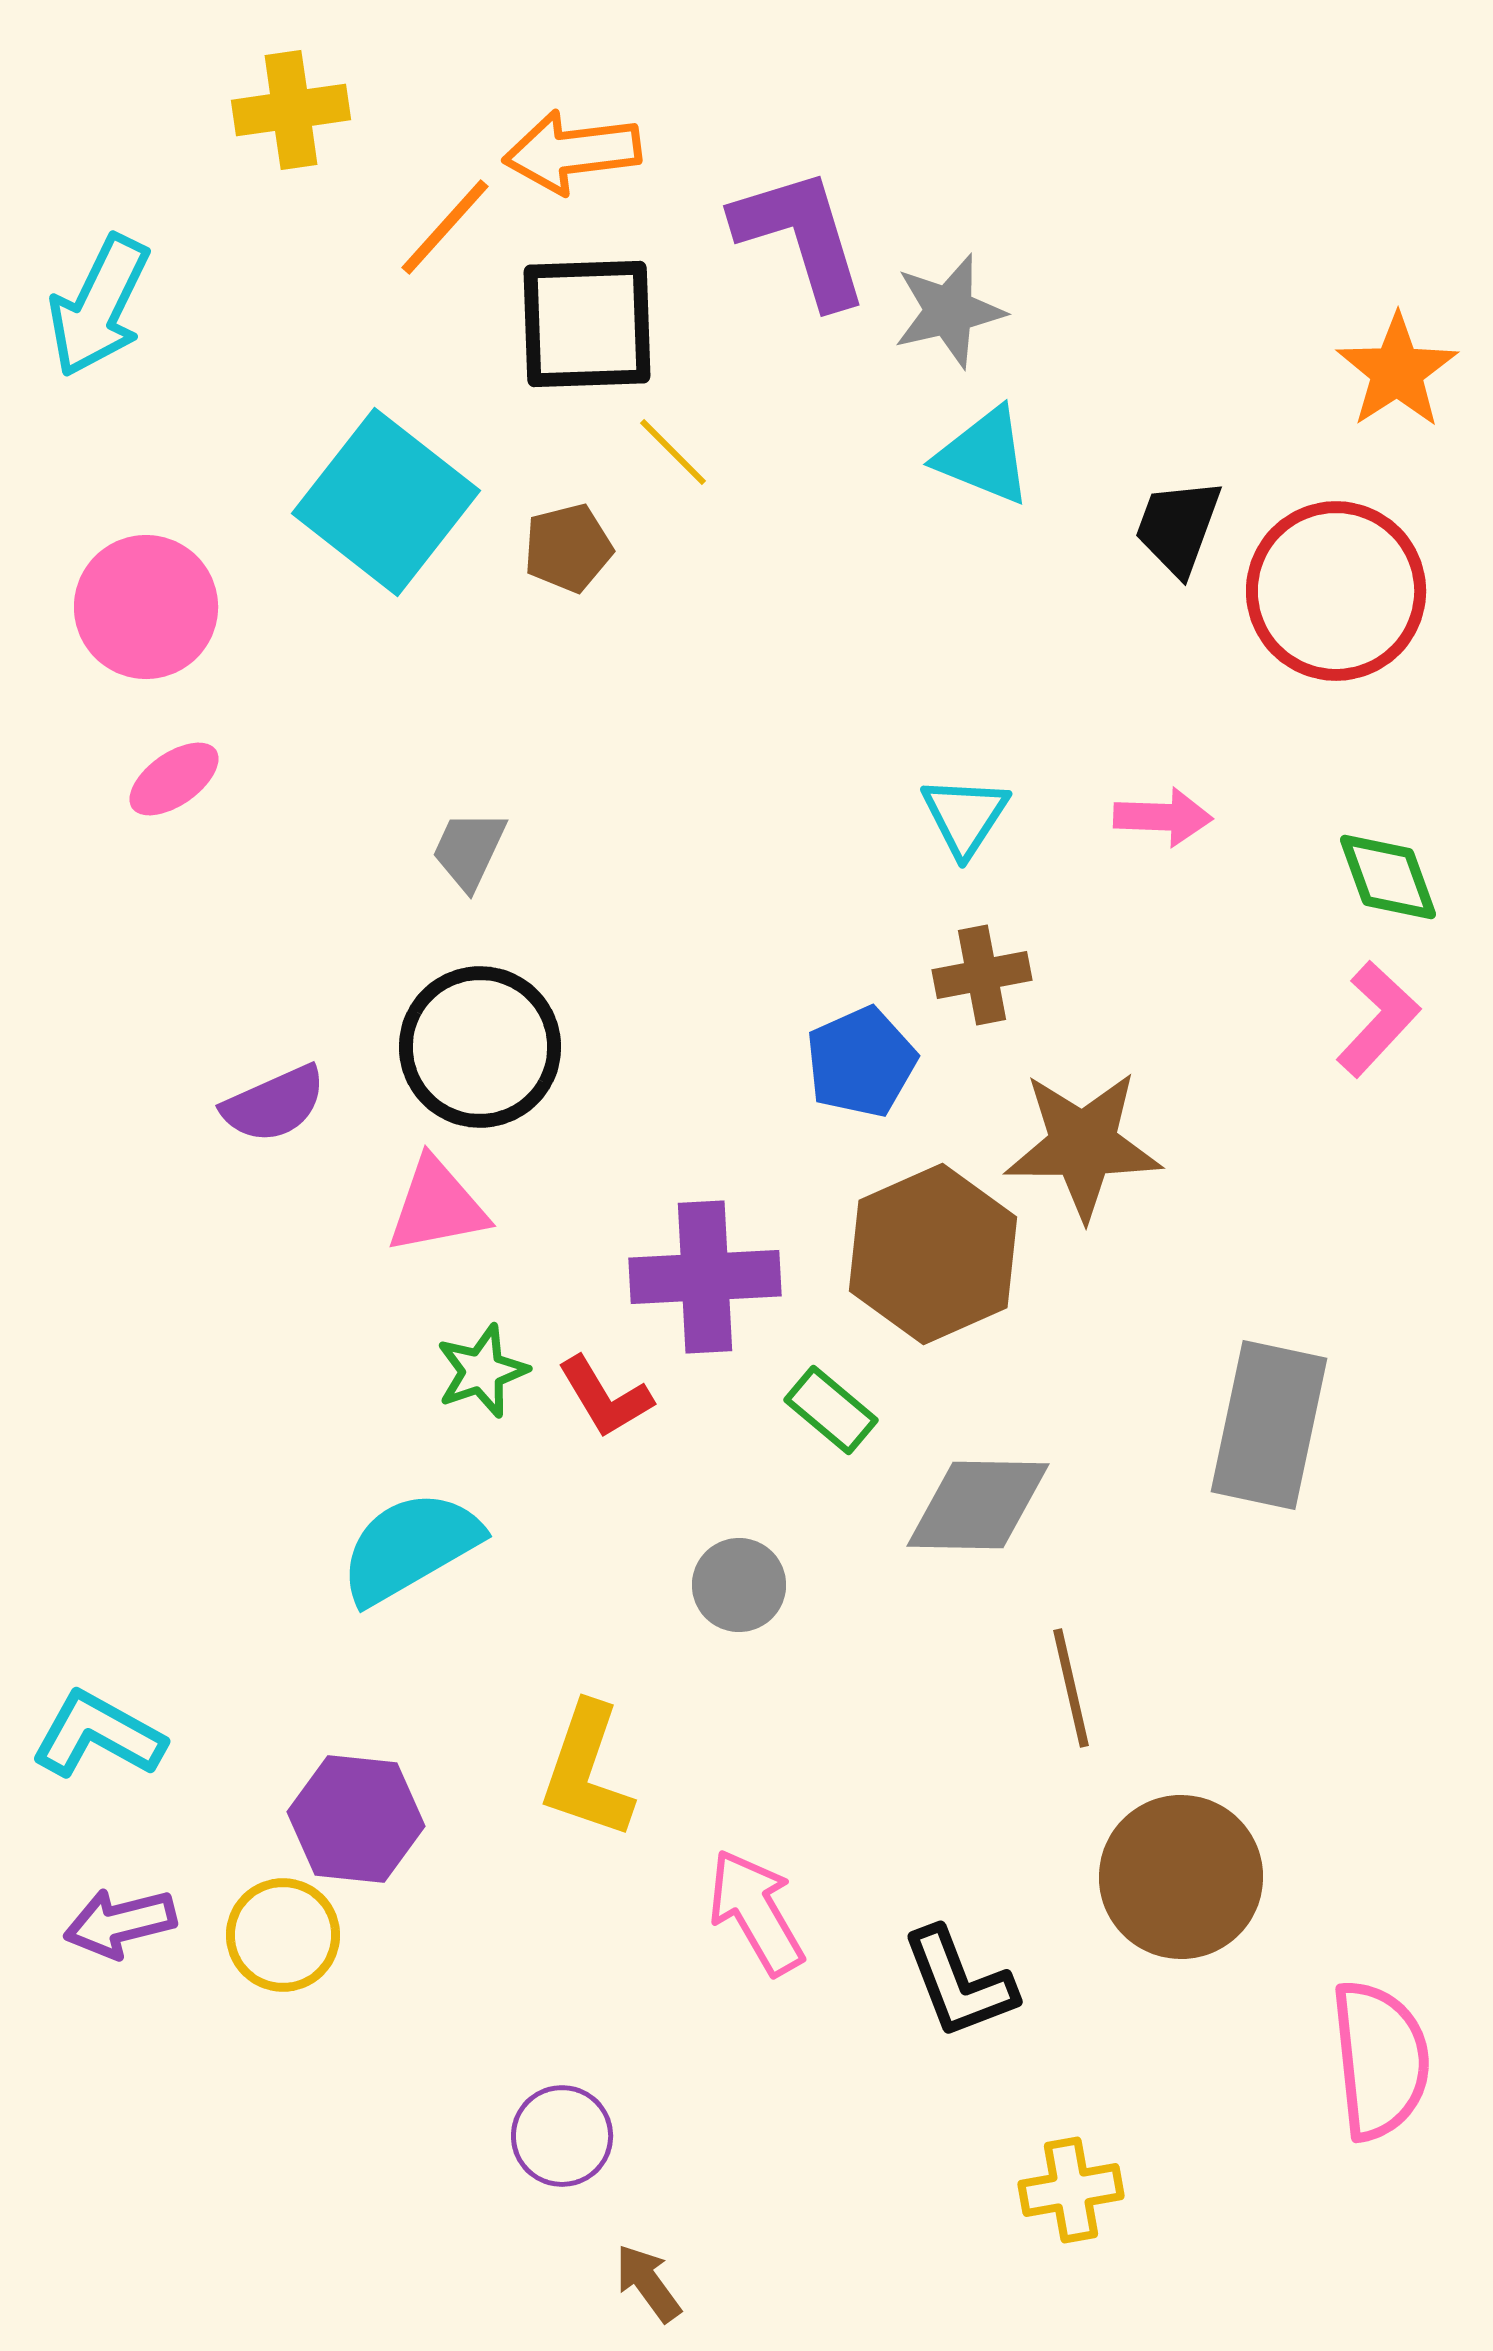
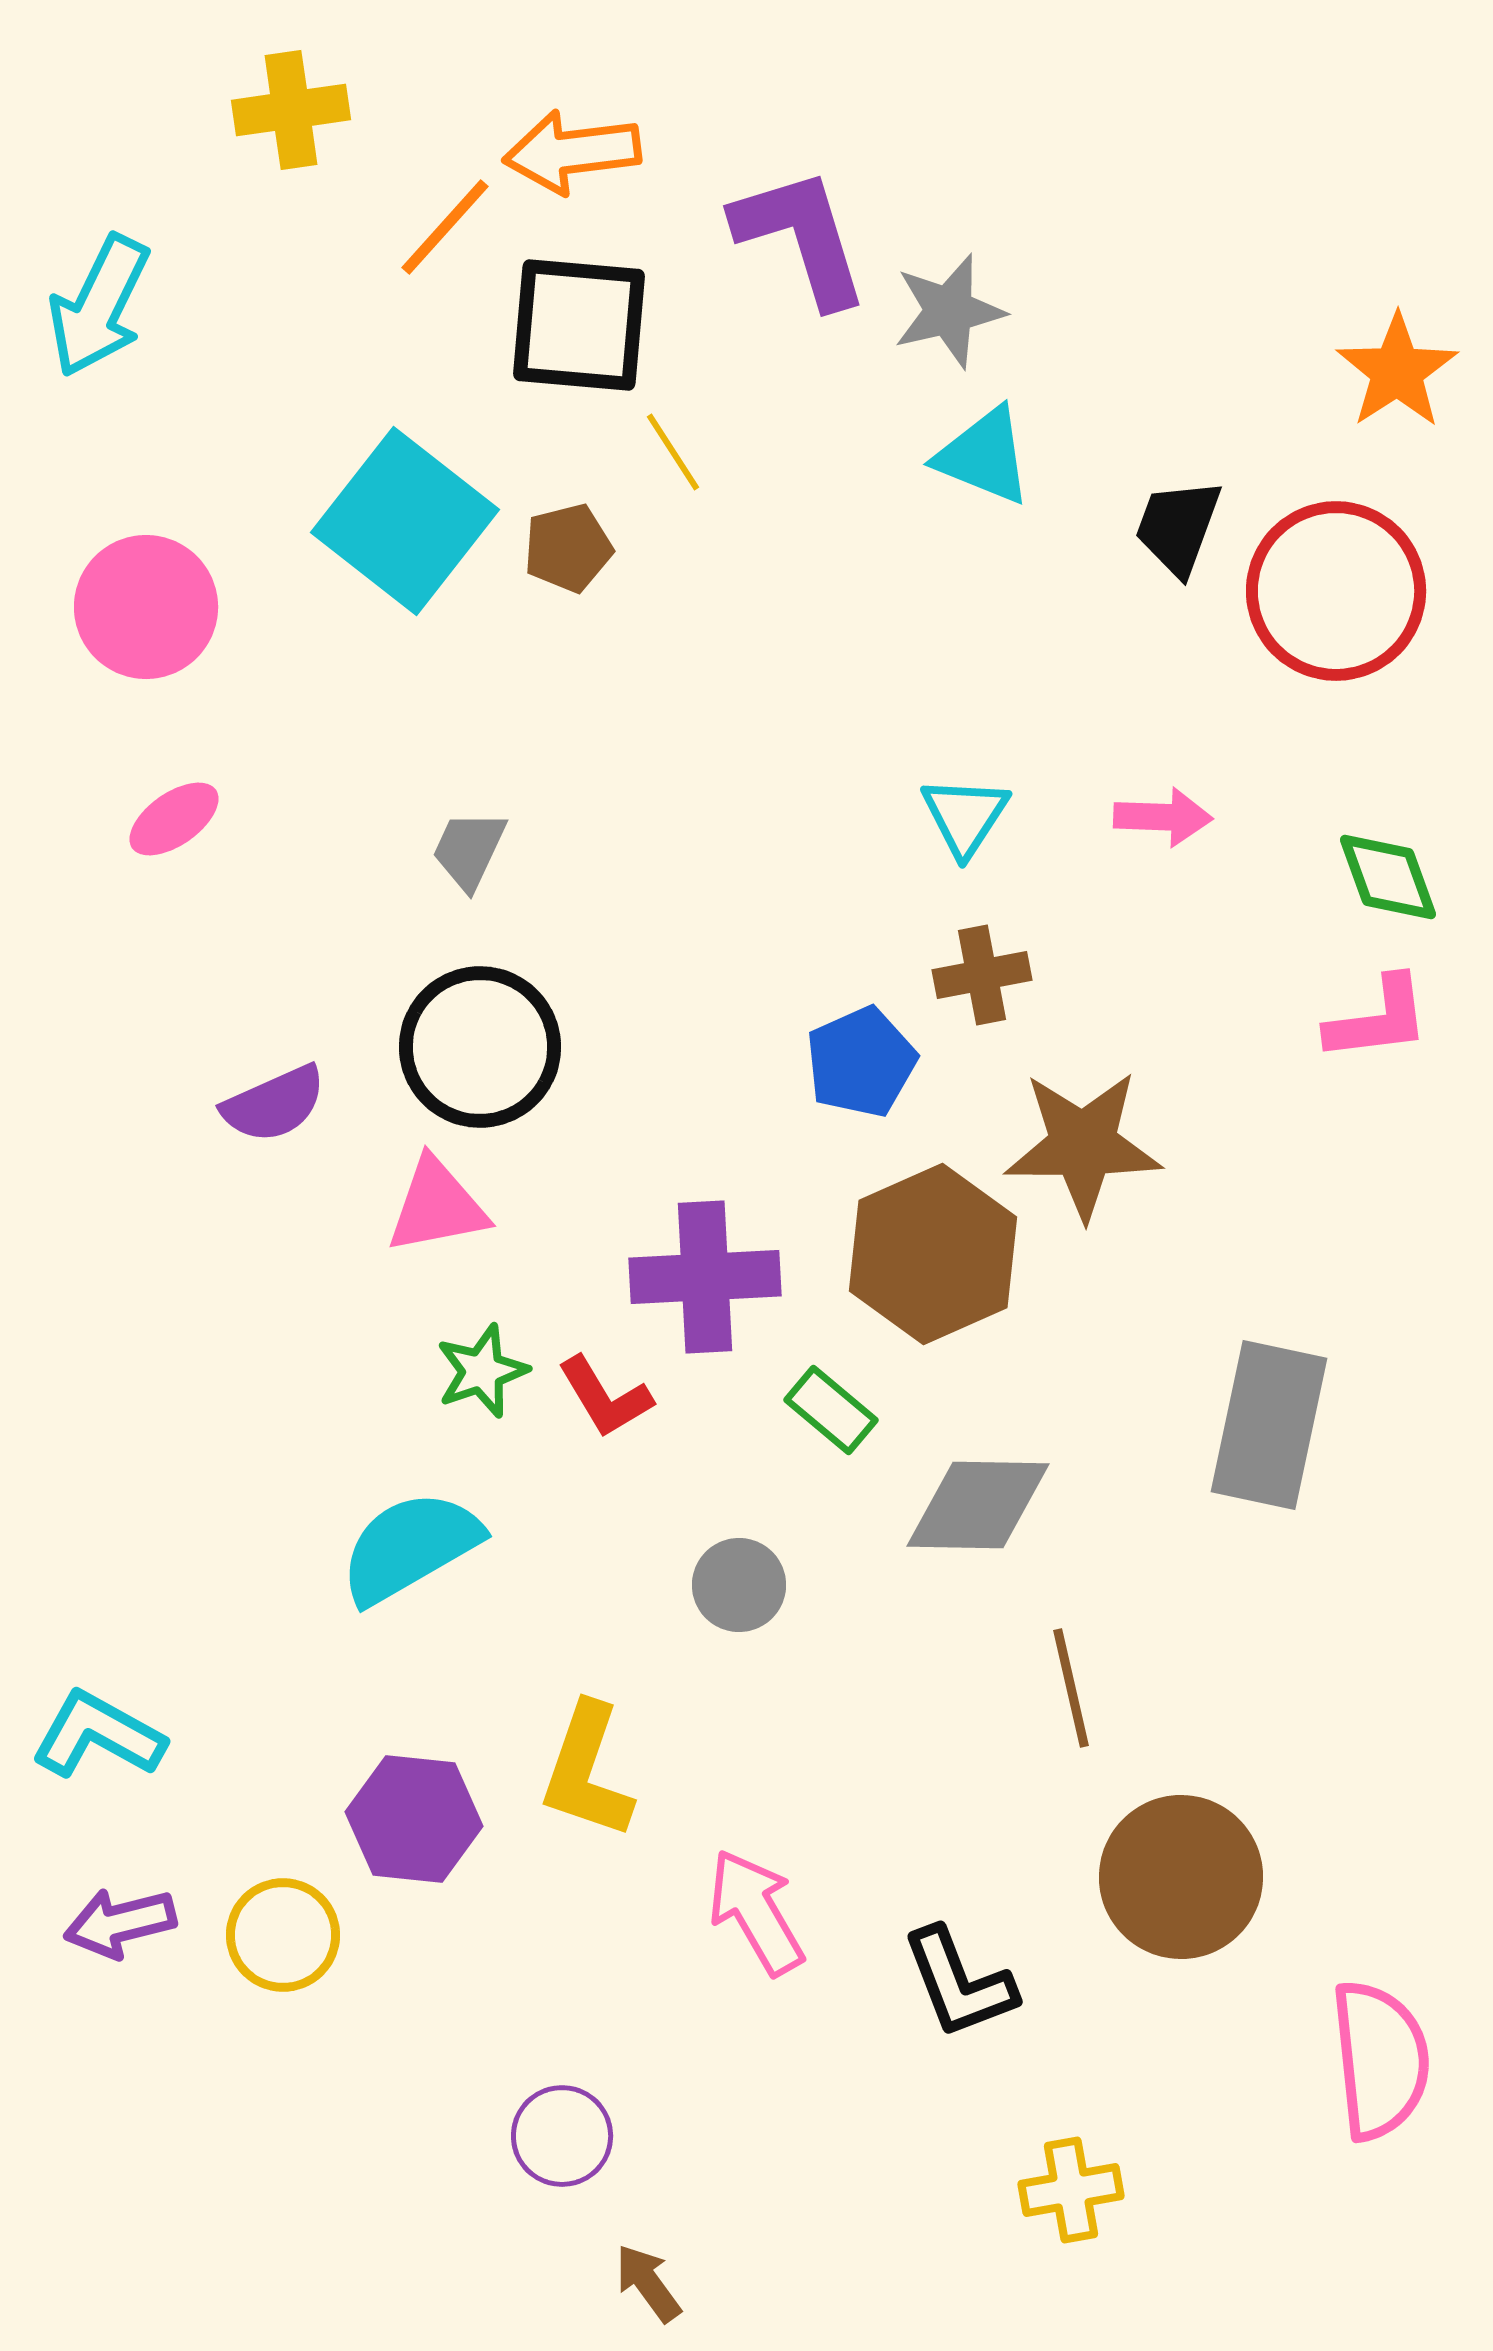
black square at (587, 324): moved 8 px left, 1 px down; rotated 7 degrees clockwise
yellow line at (673, 452): rotated 12 degrees clockwise
cyan square at (386, 502): moved 19 px right, 19 px down
pink ellipse at (174, 779): moved 40 px down
pink L-shape at (1378, 1019): rotated 40 degrees clockwise
purple hexagon at (356, 1819): moved 58 px right
